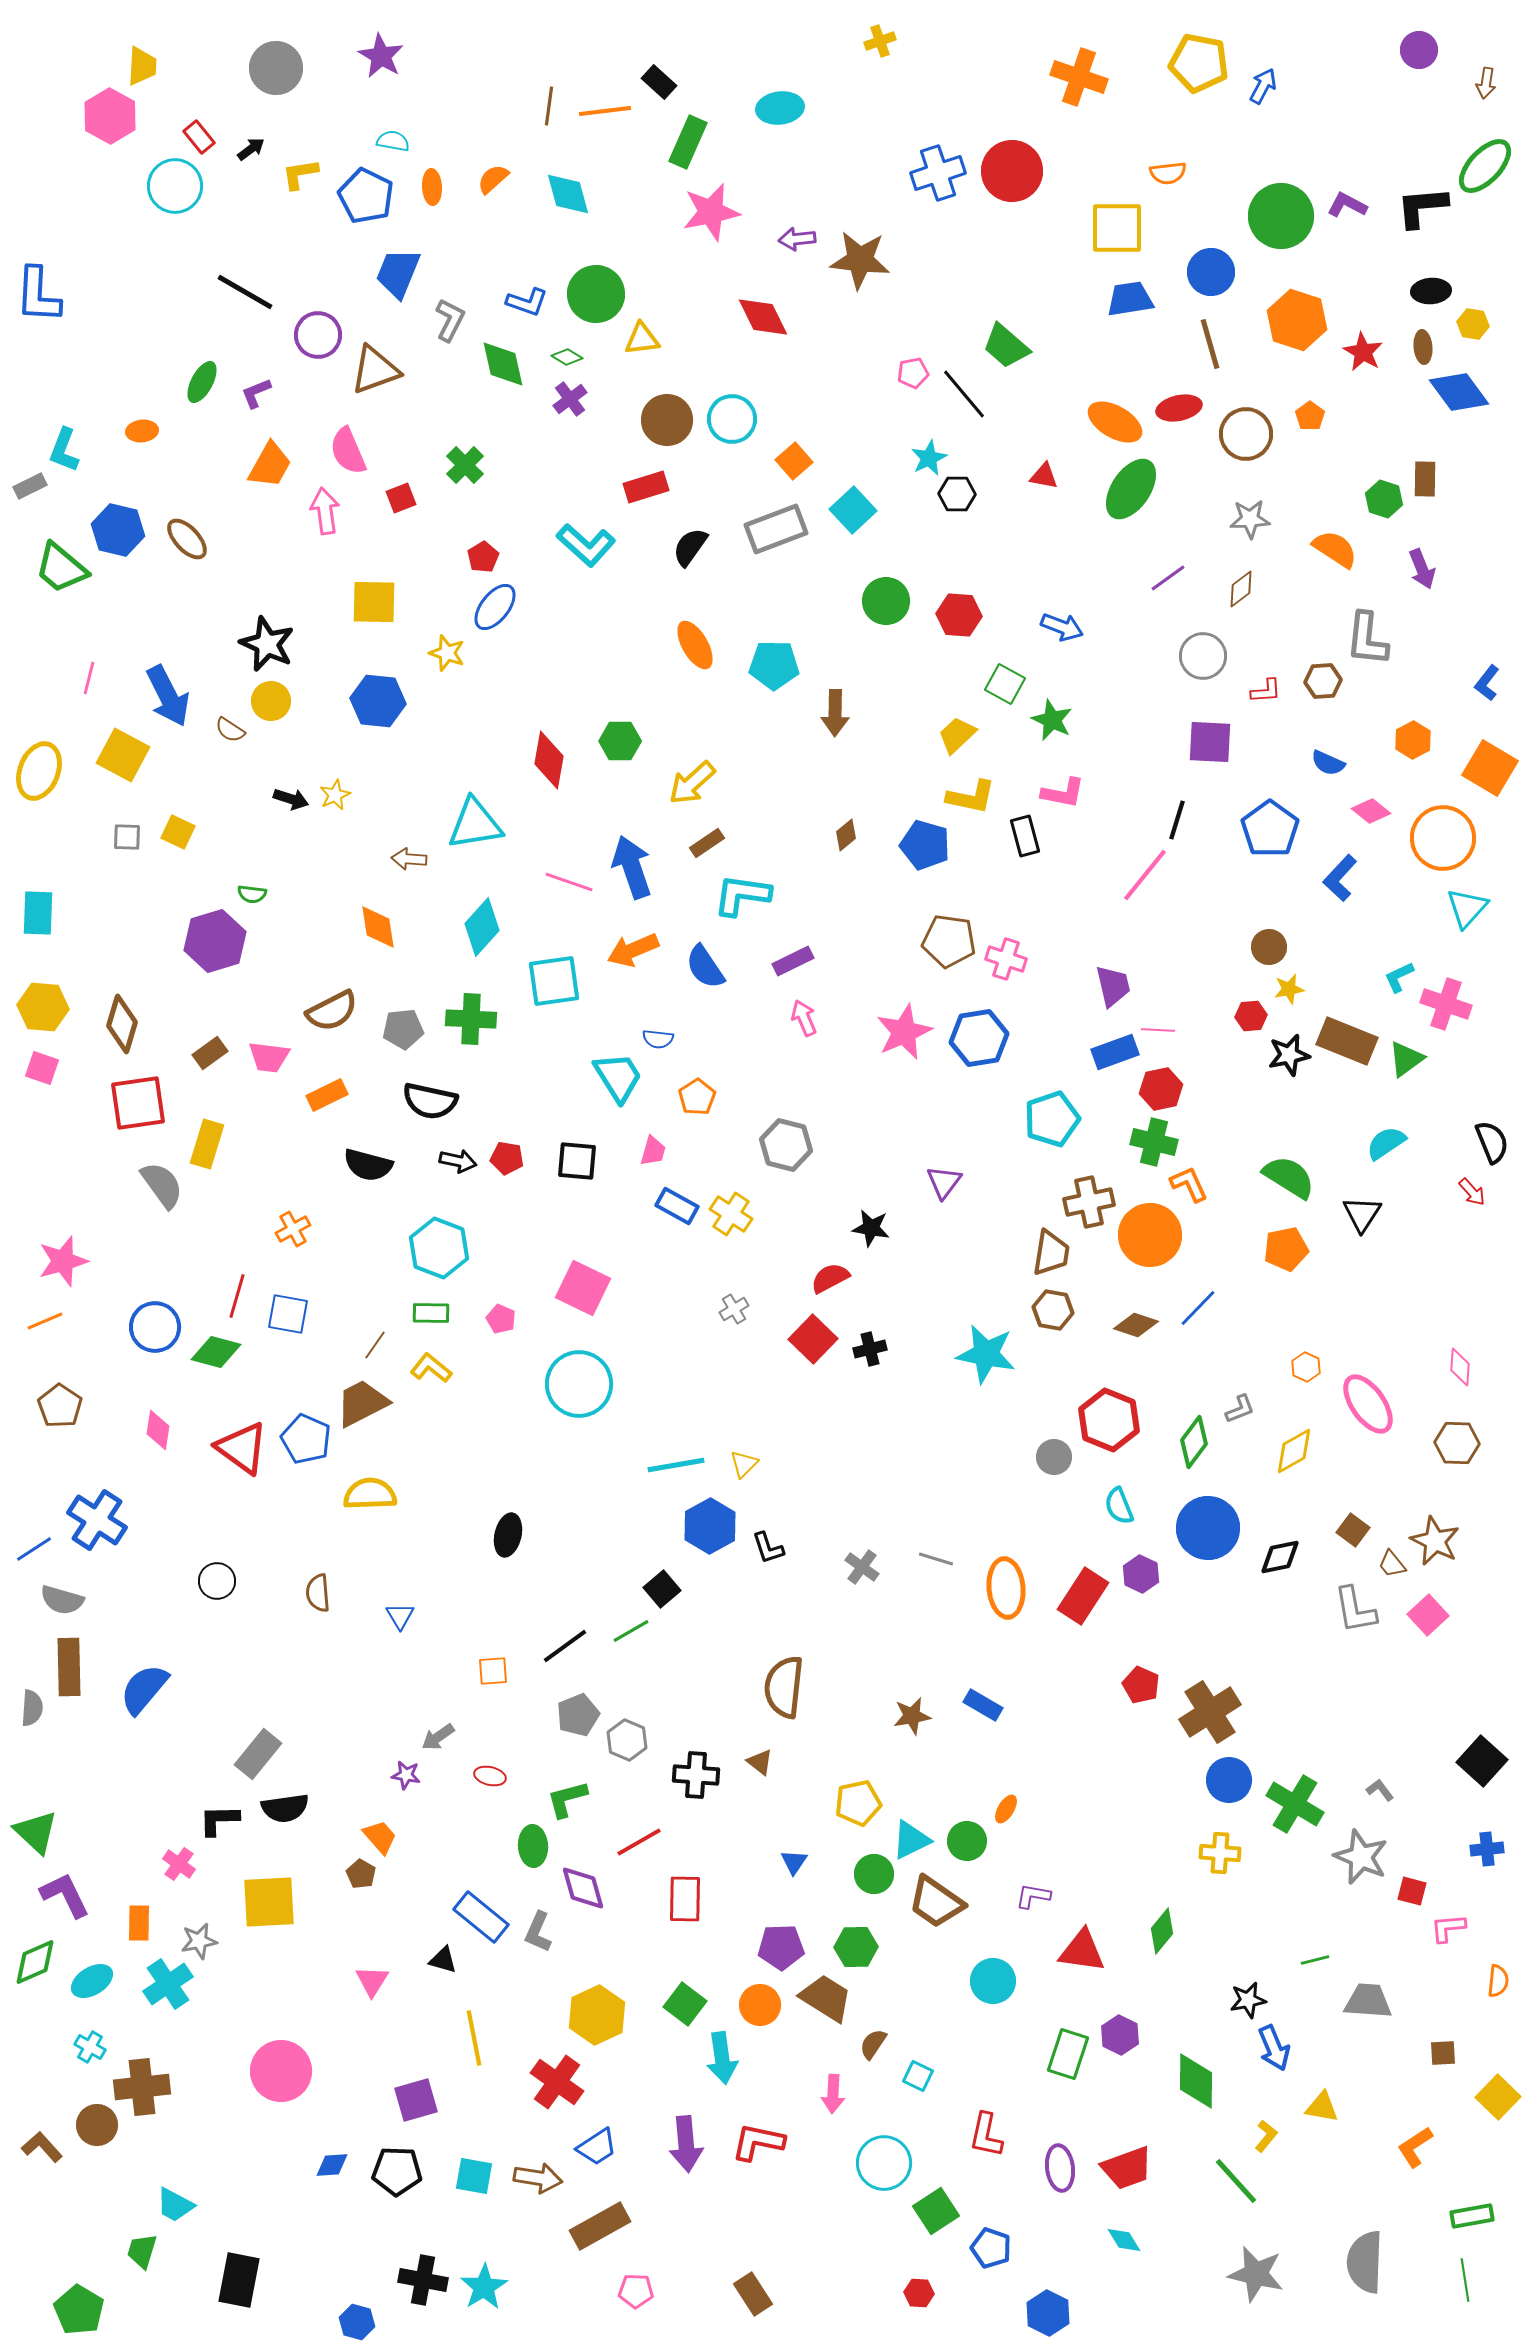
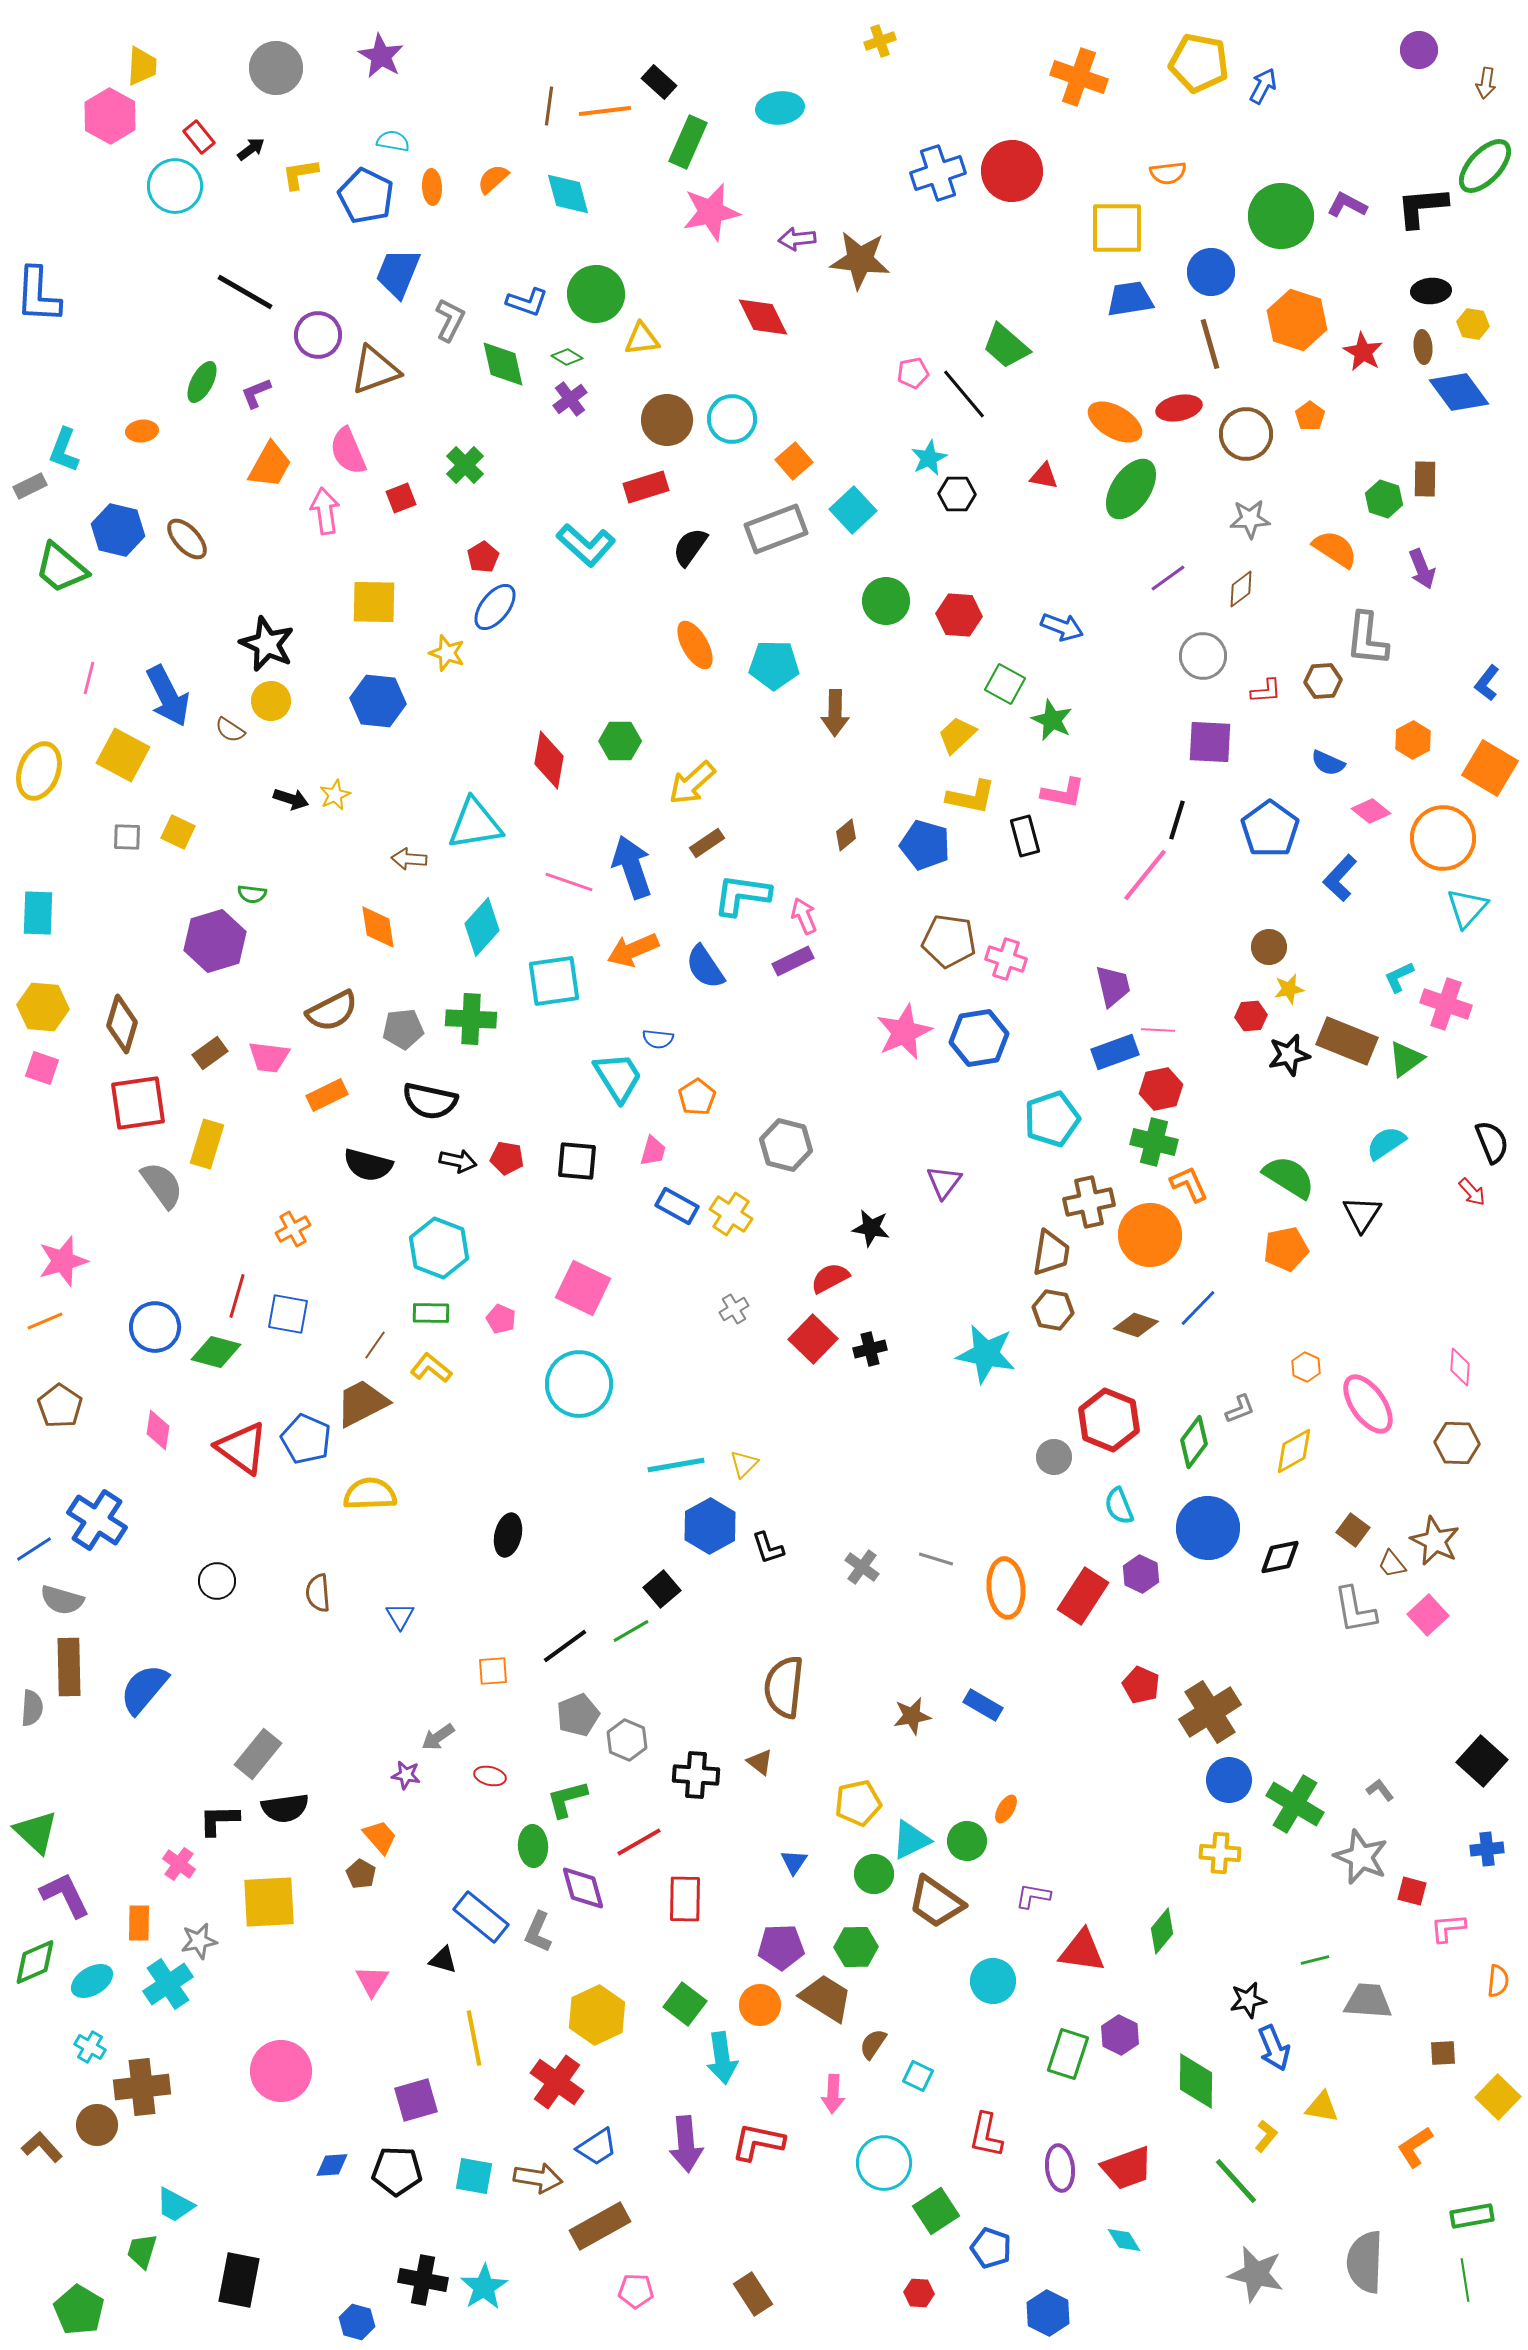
pink arrow at (804, 1018): moved 102 px up
